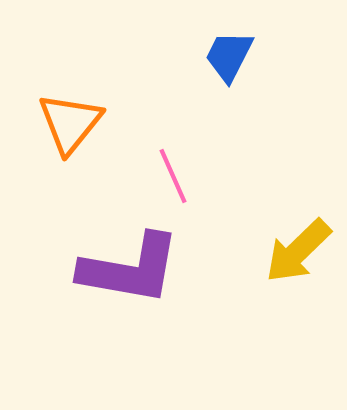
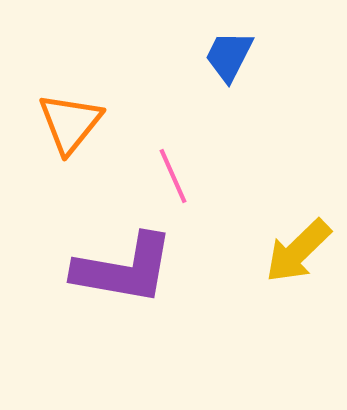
purple L-shape: moved 6 px left
